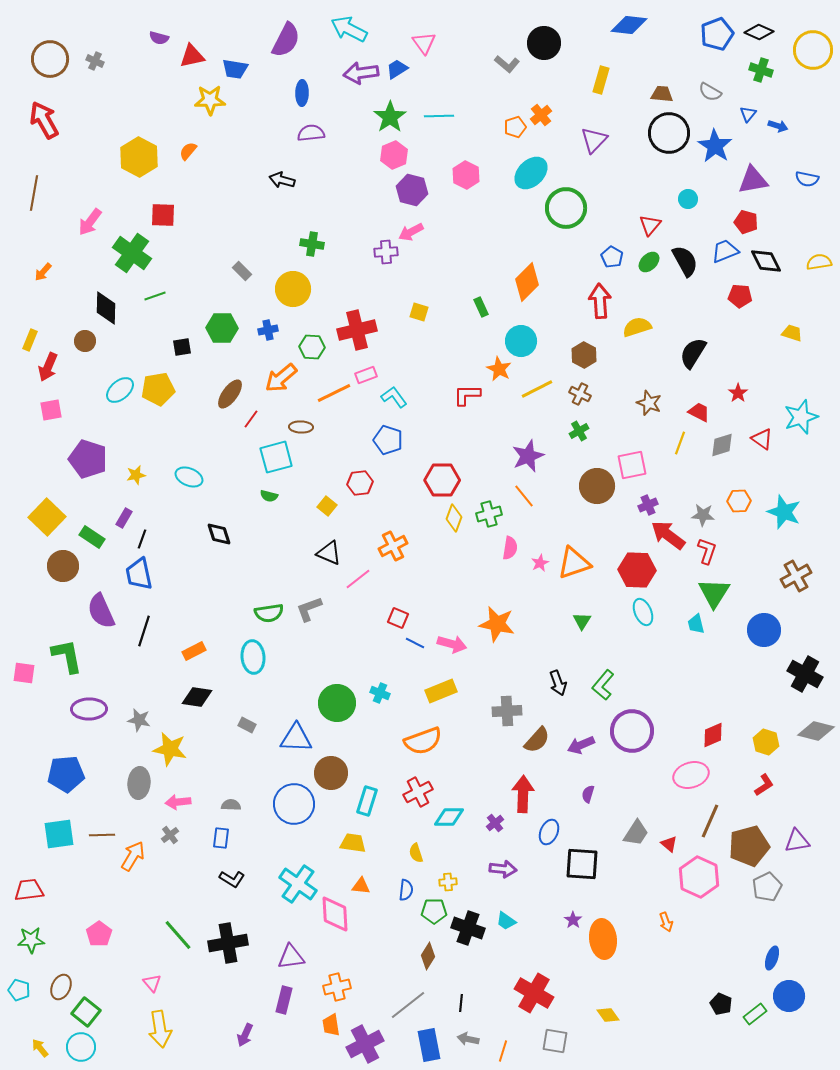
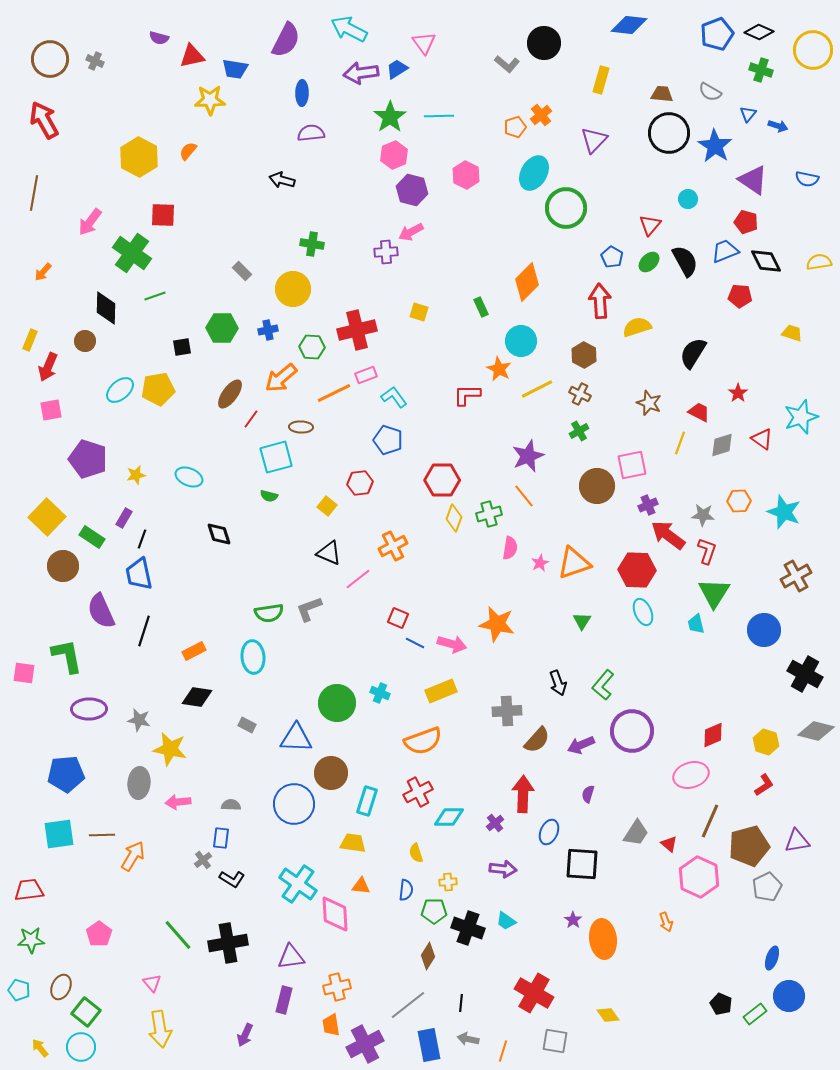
cyan ellipse at (531, 173): moved 3 px right; rotated 16 degrees counterclockwise
purple triangle at (753, 180): rotated 44 degrees clockwise
gray cross at (170, 835): moved 33 px right, 25 px down
